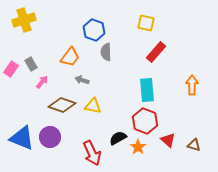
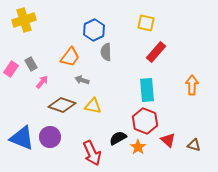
blue hexagon: rotated 15 degrees clockwise
